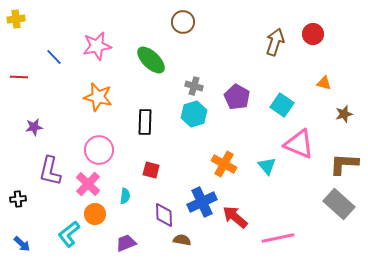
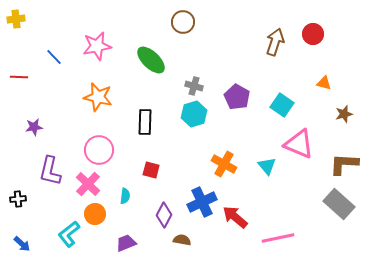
purple diamond: rotated 30 degrees clockwise
